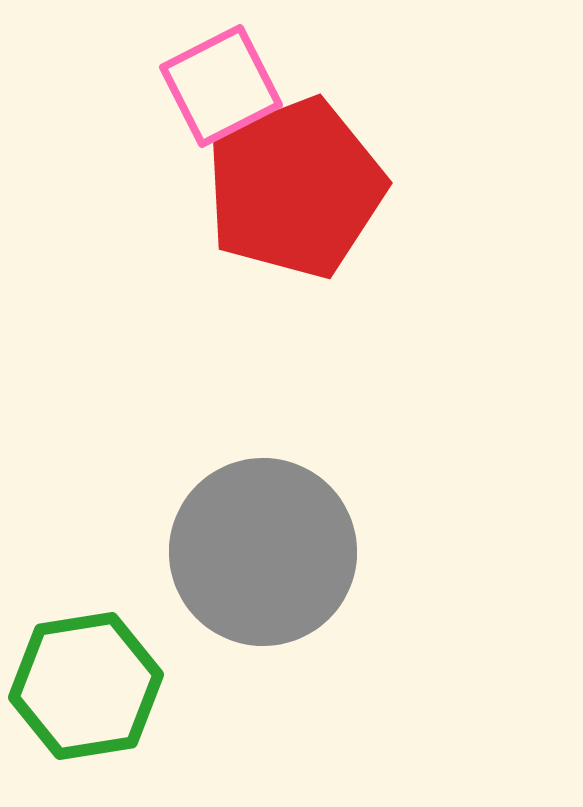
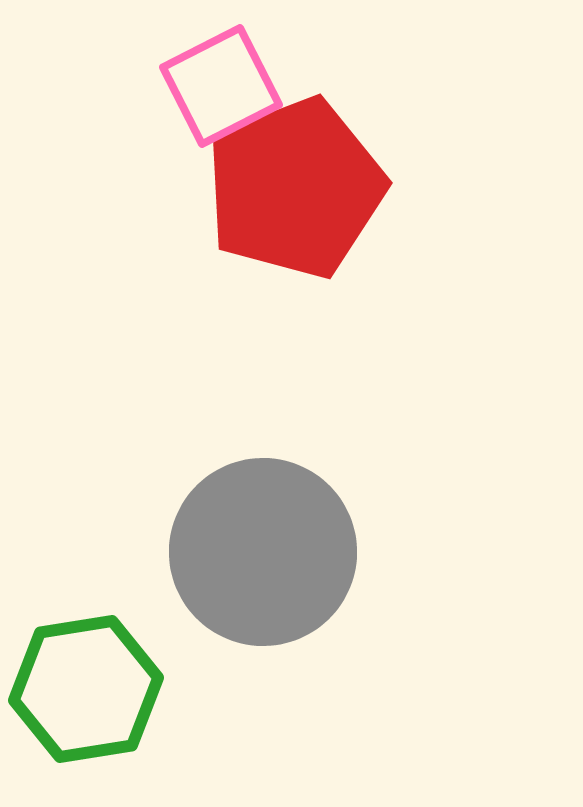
green hexagon: moved 3 px down
